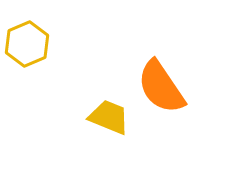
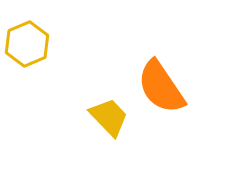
yellow trapezoid: rotated 24 degrees clockwise
